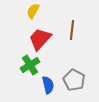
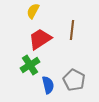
red trapezoid: rotated 15 degrees clockwise
